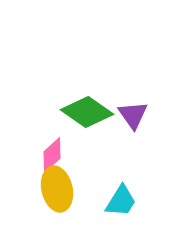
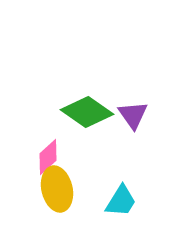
pink diamond: moved 4 px left, 2 px down
